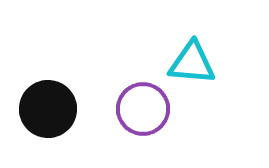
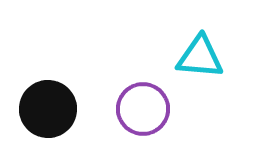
cyan triangle: moved 8 px right, 6 px up
